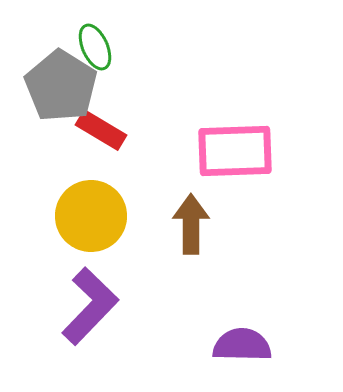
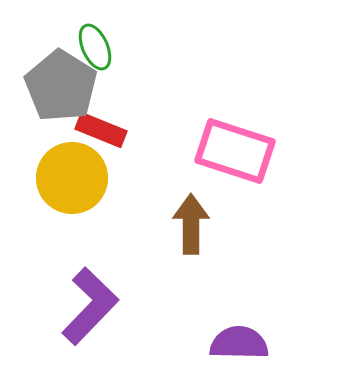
red rectangle: rotated 9 degrees counterclockwise
pink rectangle: rotated 20 degrees clockwise
yellow circle: moved 19 px left, 38 px up
purple semicircle: moved 3 px left, 2 px up
